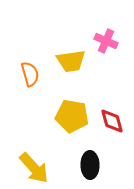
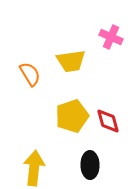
pink cross: moved 5 px right, 4 px up
orange semicircle: rotated 15 degrees counterclockwise
yellow pentagon: rotated 28 degrees counterclockwise
red diamond: moved 4 px left
yellow arrow: rotated 132 degrees counterclockwise
